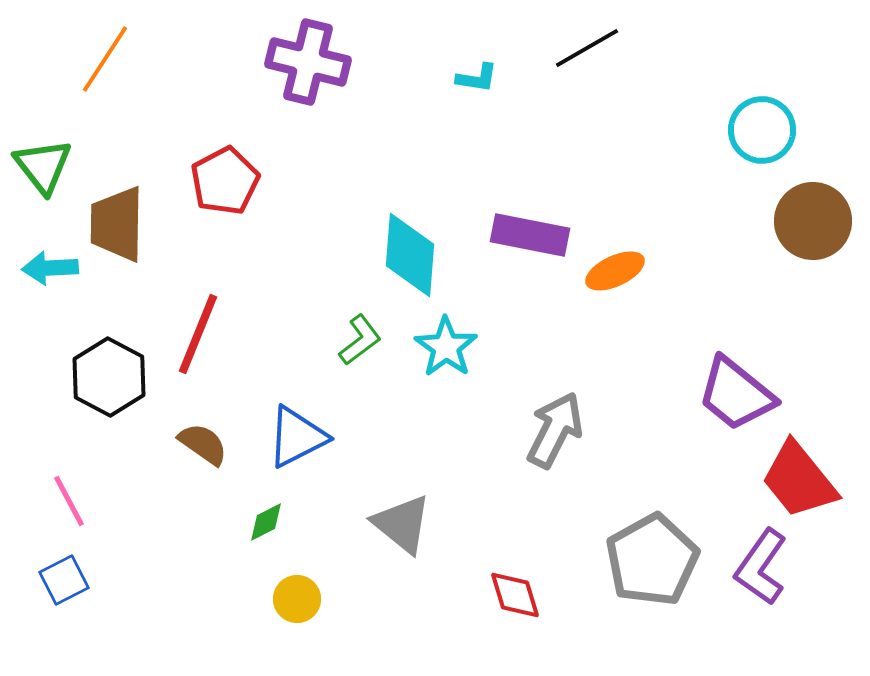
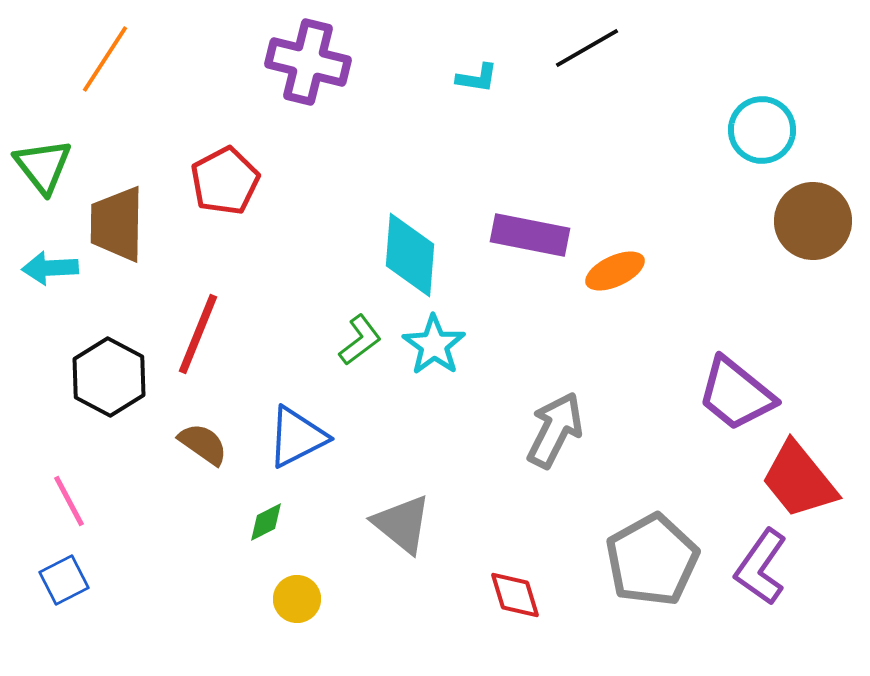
cyan star: moved 12 px left, 2 px up
